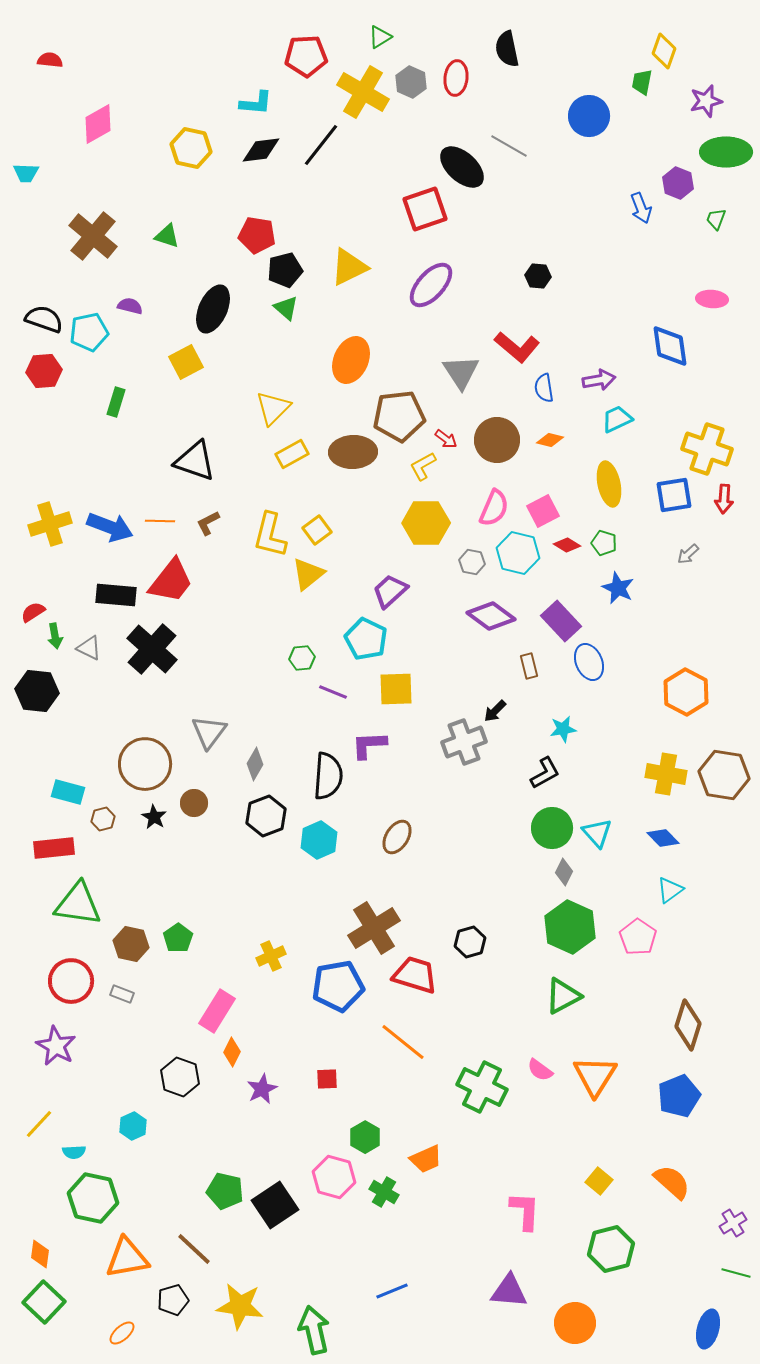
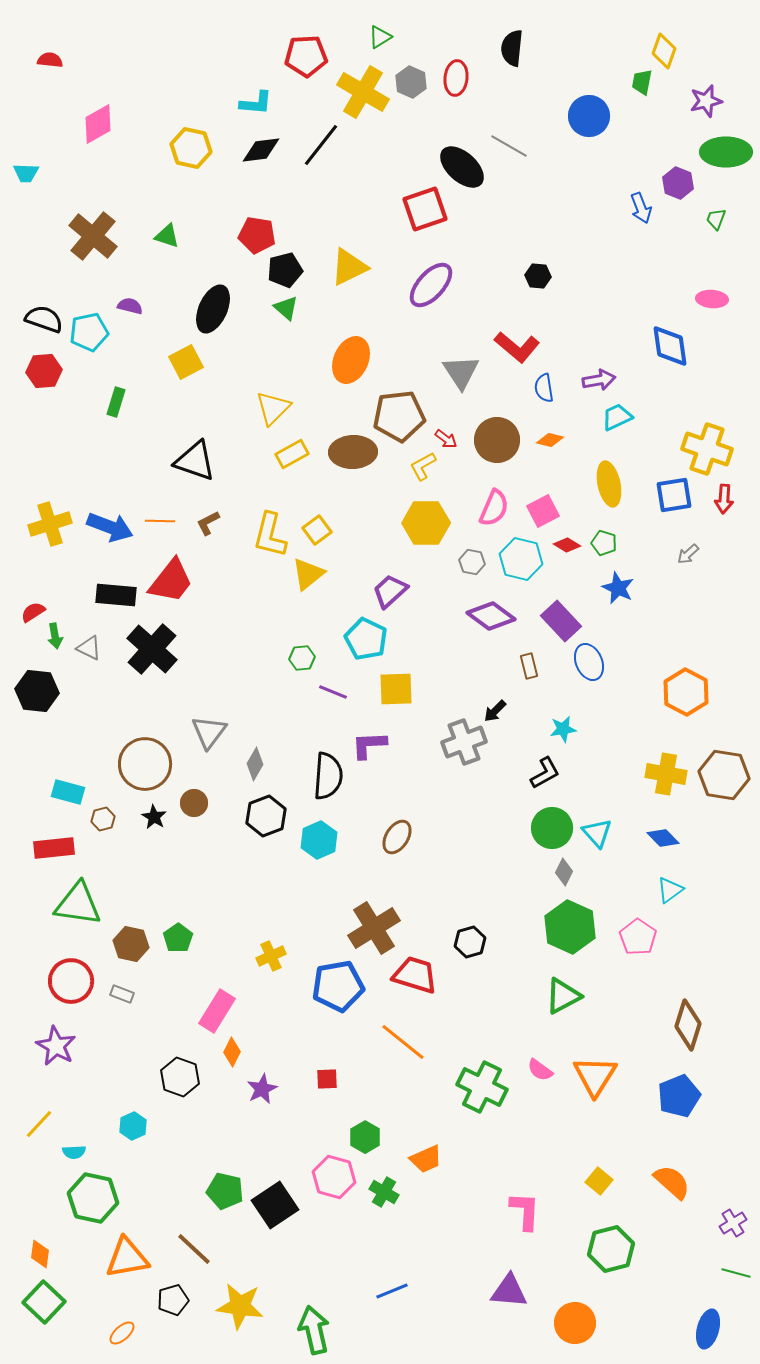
black semicircle at (507, 49): moved 5 px right, 1 px up; rotated 18 degrees clockwise
cyan trapezoid at (617, 419): moved 2 px up
cyan hexagon at (518, 553): moved 3 px right, 6 px down
